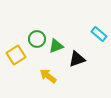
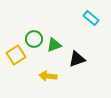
cyan rectangle: moved 8 px left, 16 px up
green circle: moved 3 px left
green triangle: moved 2 px left, 1 px up
yellow arrow: rotated 30 degrees counterclockwise
